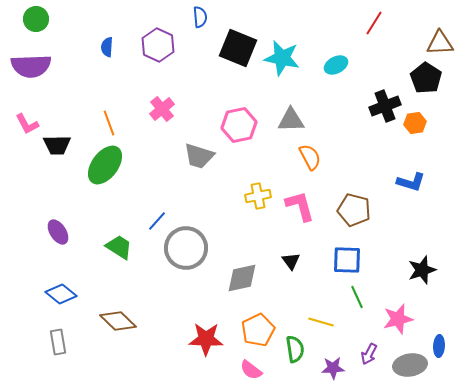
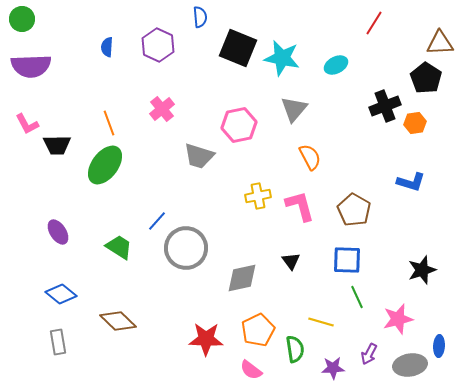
green circle at (36, 19): moved 14 px left
gray triangle at (291, 120): moved 3 px right, 11 px up; rotated 48 degrees counterclockwise
brown pentagon at (354, 210): rotated 16 degrees clockwise
